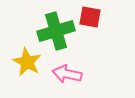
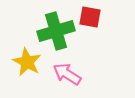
pink arrow: rotated 20 degrees clockwise
